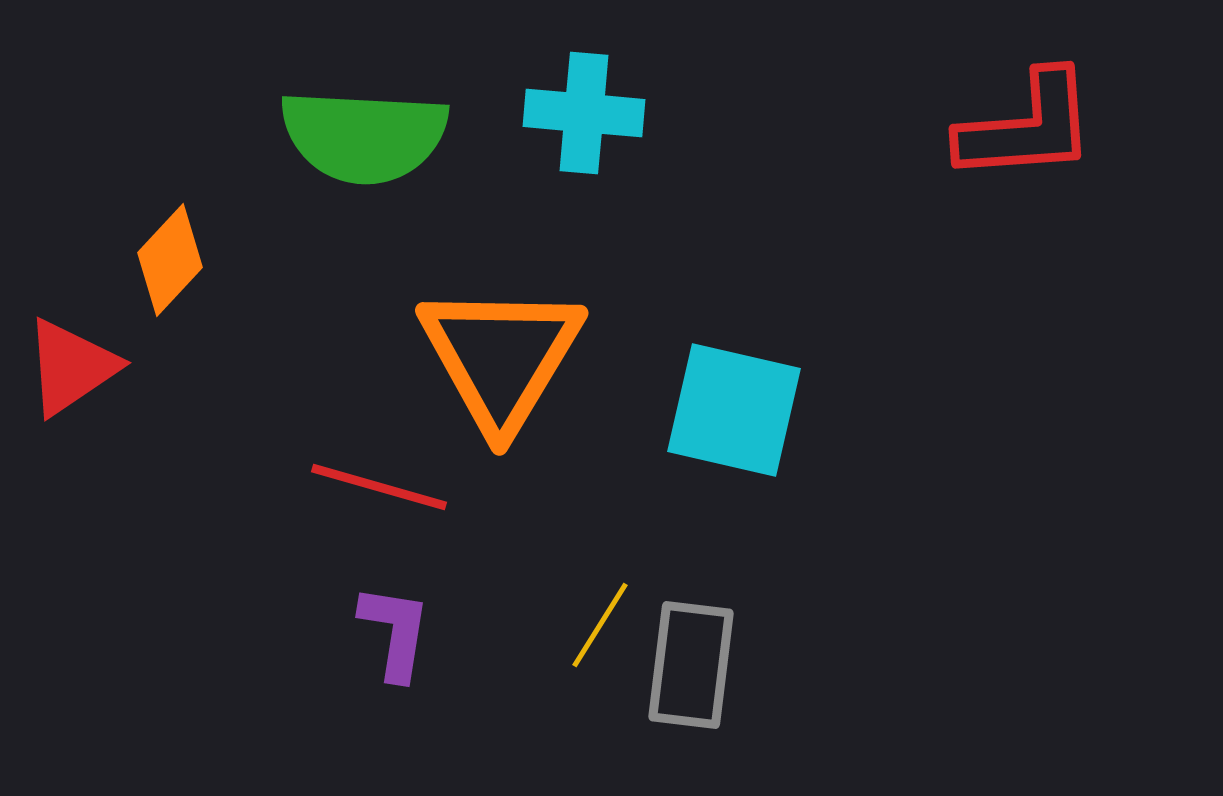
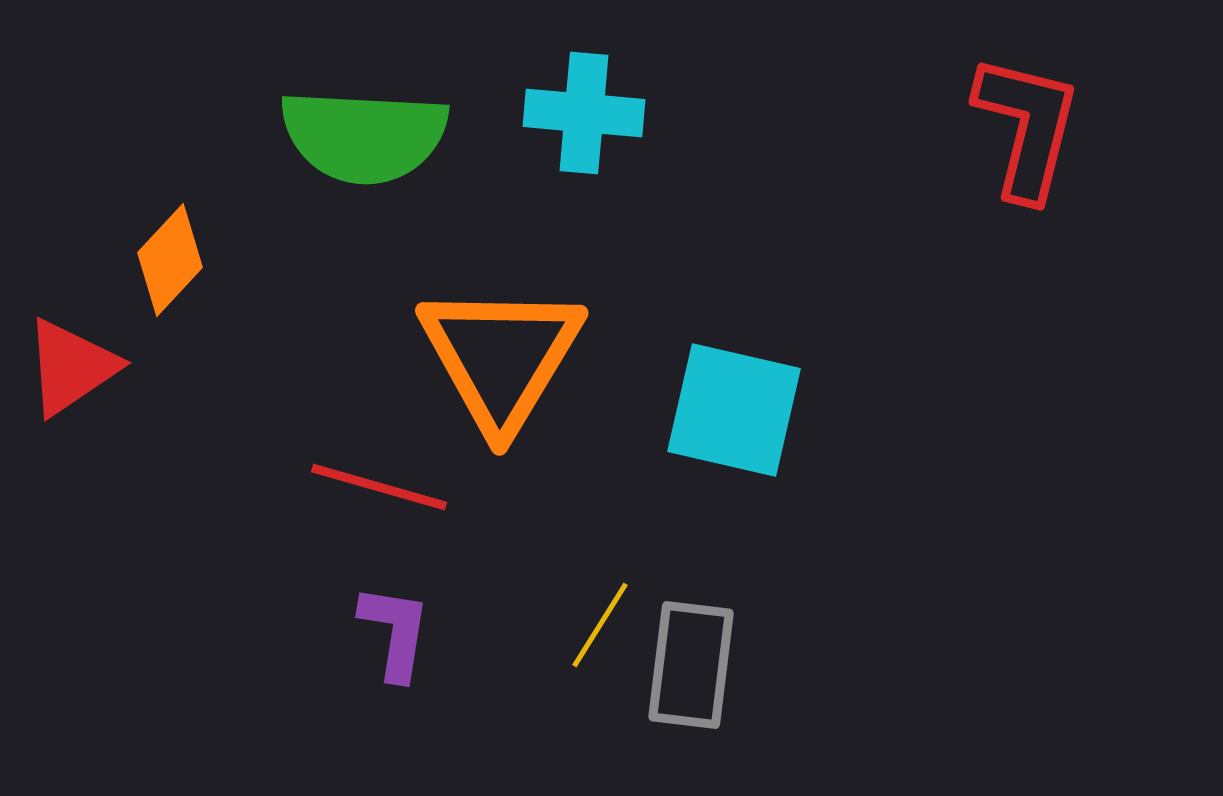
red L-shape: rotated 72 degrees counterclockwise
